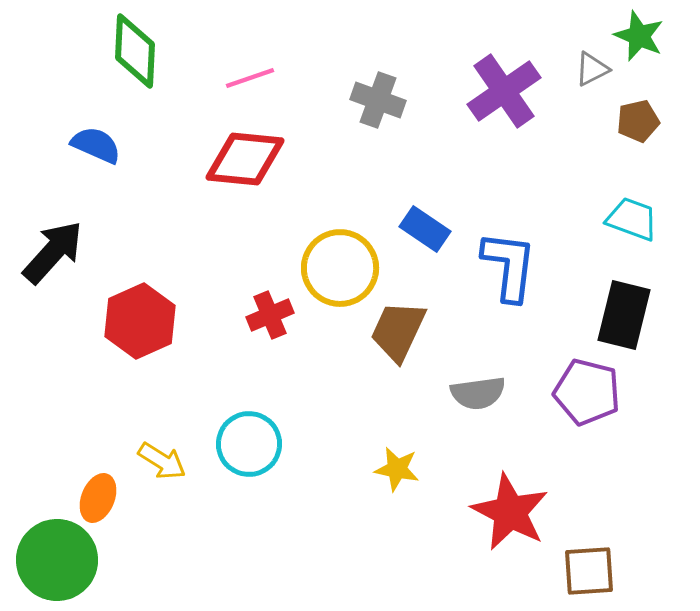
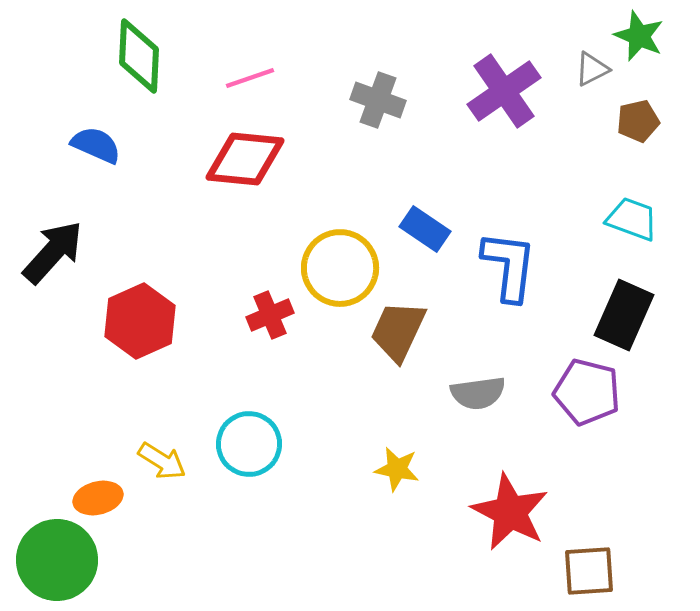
green diamond: moved 4 px right, 5 px down
black rectangle: rotated 10 degrees clockwise
orange ellipse: rotated 54 degrees clockwise
